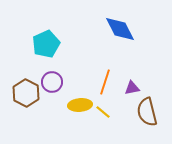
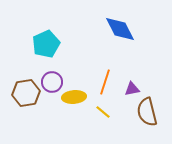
purple triangle: moved 1 px down
brown hexagon: rotated 24 degrees clockwise
yellow ellipse: moved 6 px left, 8 px up
